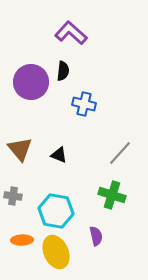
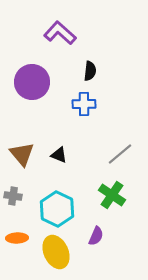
purple L-shape: moved 11 px left
black semicircle: moved 27 px right
purple circle: moved 1 px right
blue cross: rotated 15 degrees counterclockwise
brown triangle: moved 2 px right, 5 px down
gray line: moved 1 px down; rotated 8 degrees clockwise
green cross: rotated 16 degrees clockwise
cyan hexagon: moved 1 px right, 2 px up; rotated 16 degrees clockwise
purple semicircle: rotated 36 degrees clockwise
orange ellipse: moved 5 px left, 2 px up
